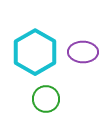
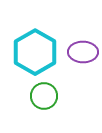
green circle: moved 2 px left, 3 px up
